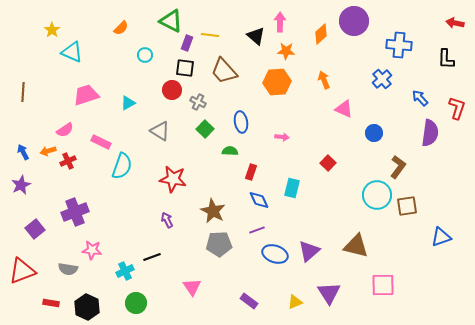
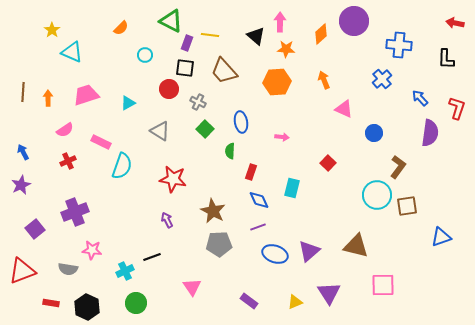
orange star at (286, 51): moved 2 px up
red circle at (172, 90): moved 3 px left, 1 px up
orange arrow at (48, 151): moved 53 px up; rotated 105 degrees clockwise
green semicircle at (230, 151): rotated 91 degrees counterclockwise
purple line at (257, 230): moved 1 px right, 3 px up
